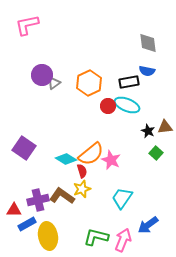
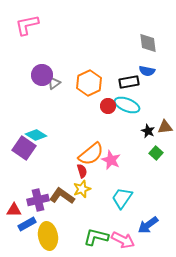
cyan diamond: moved 30 px left, 24 px up
pink arrow: rotated 95 degrees clockwise
